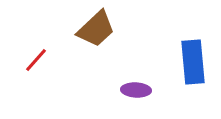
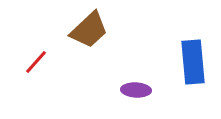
brown trapezoid: moved 7 px left, 1 px down
red line: moved 2 px down
